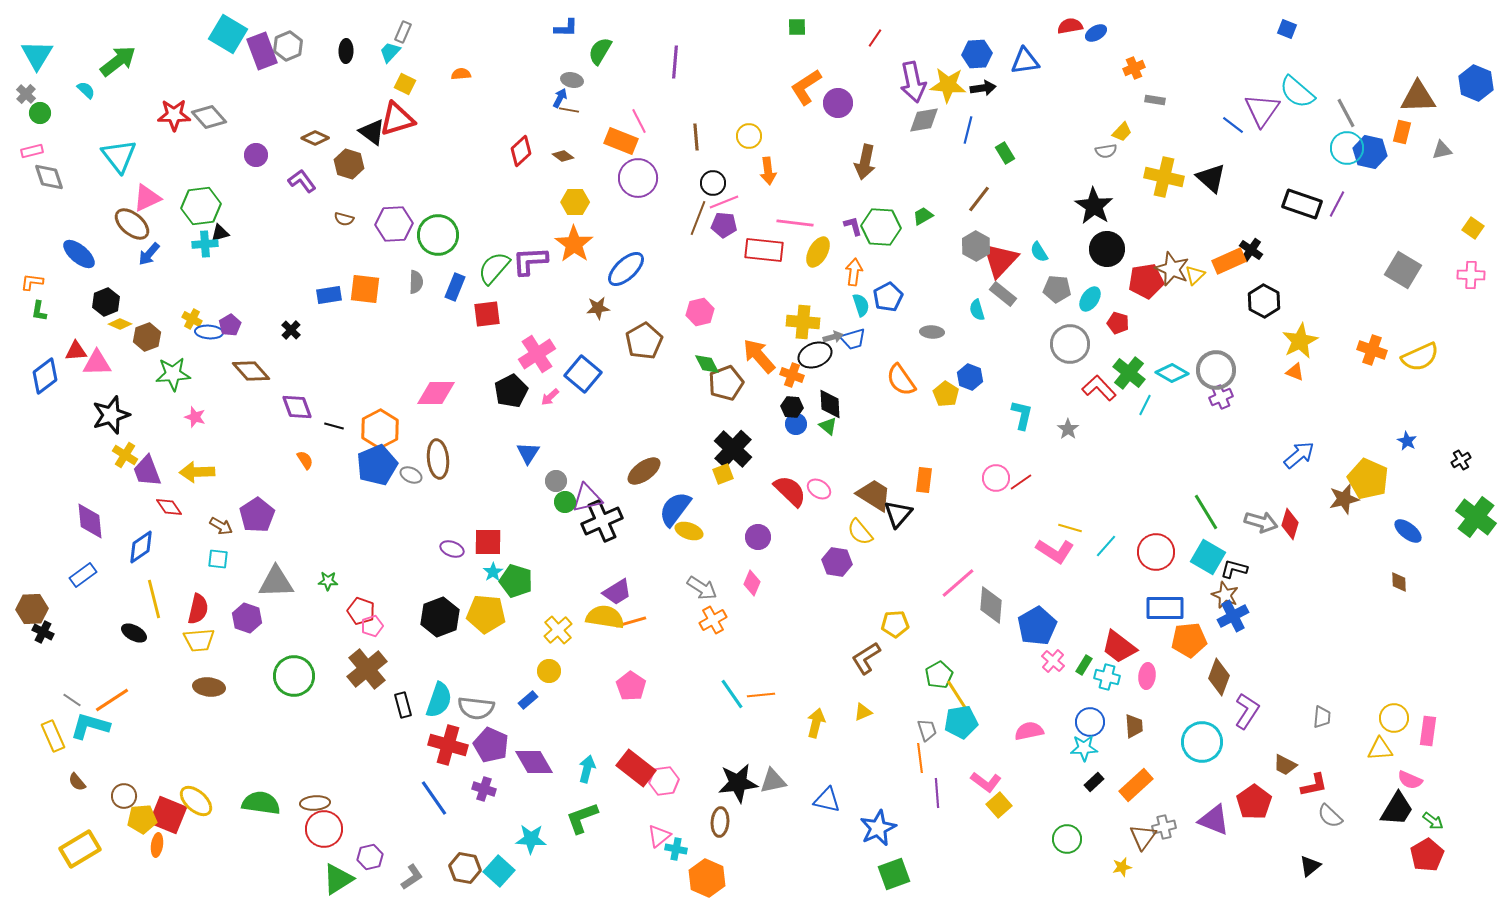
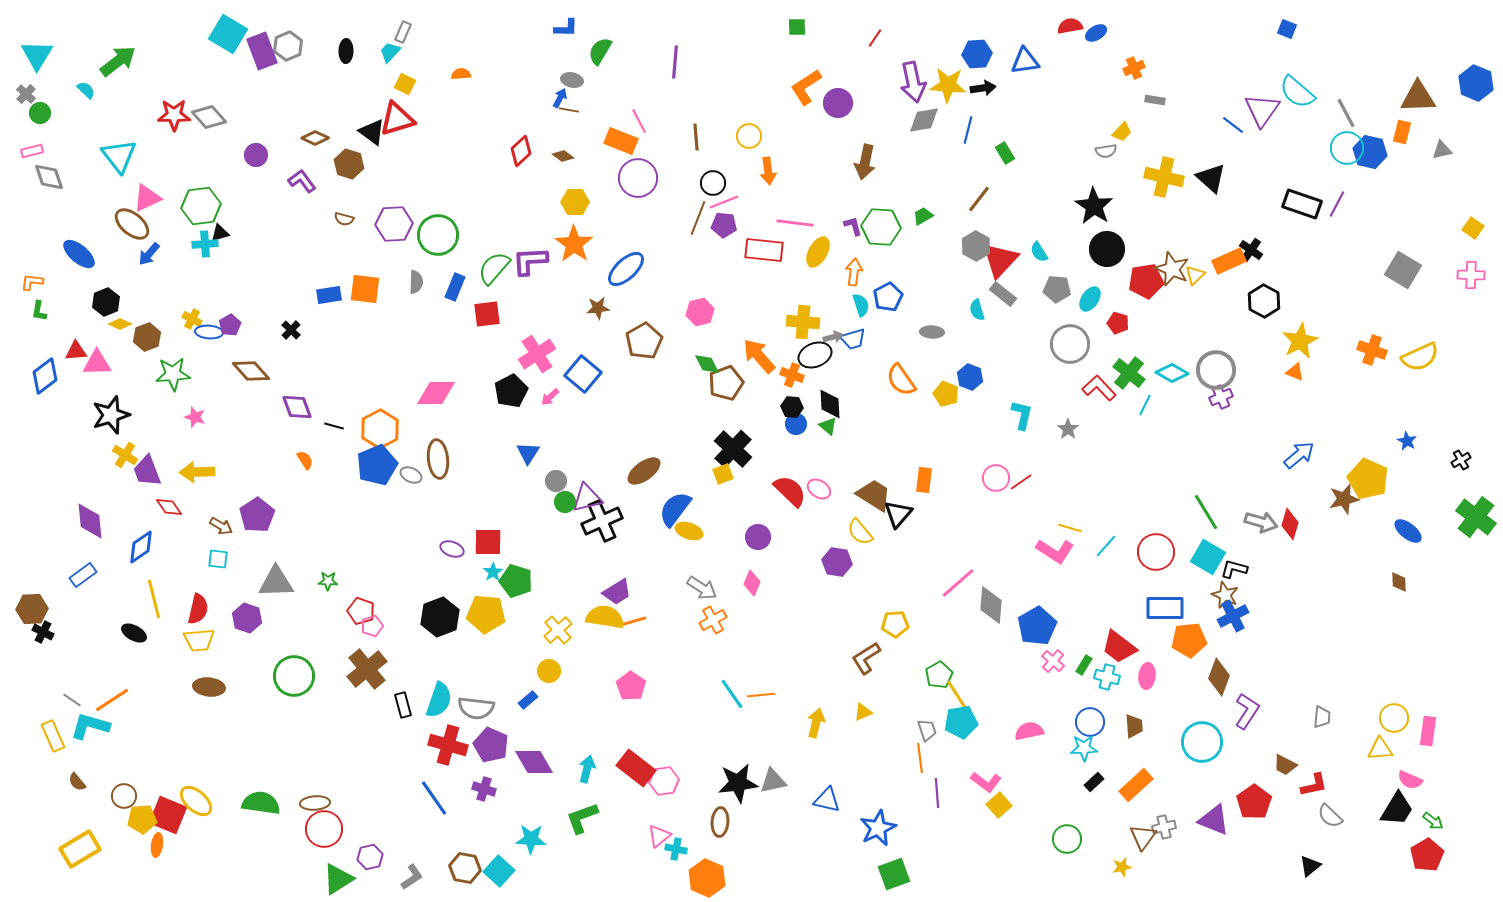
yellow pentagon at (946, 394): rotated 10 degrees counterclockwise
